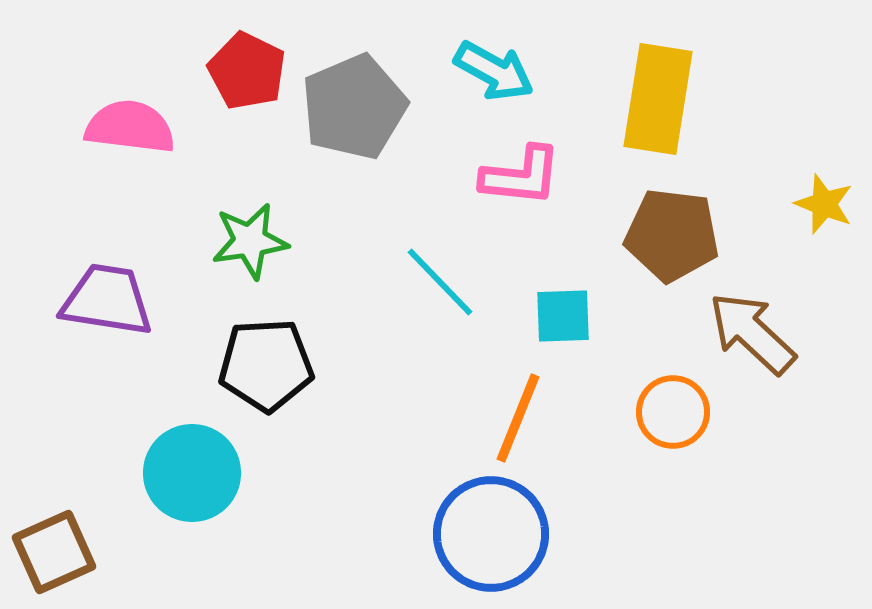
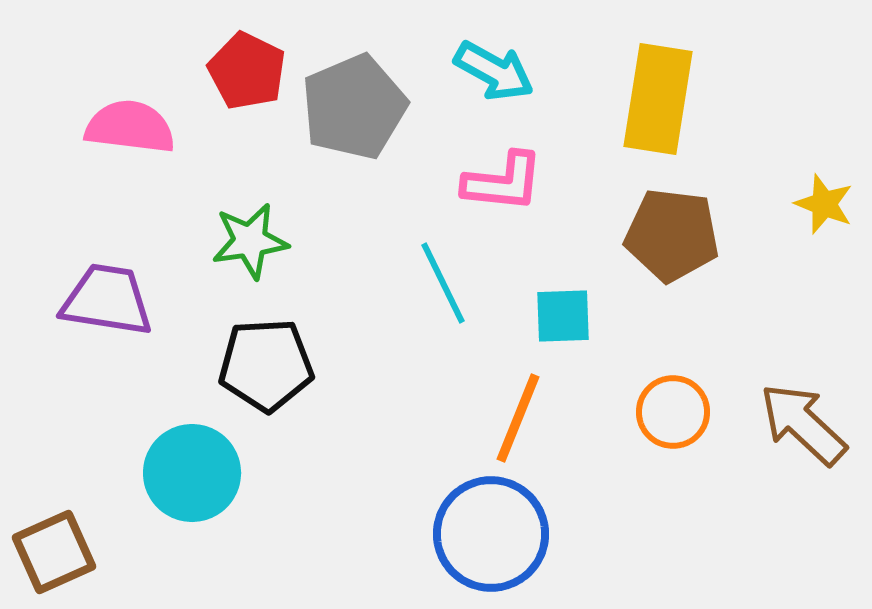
pink L-shape: moved 18 px left, 6 px down
cyan line: moved 3 px right, 1 px down; rotated 18 degrees clockwise
brown arrow: moved 51 px right, 91 px down
